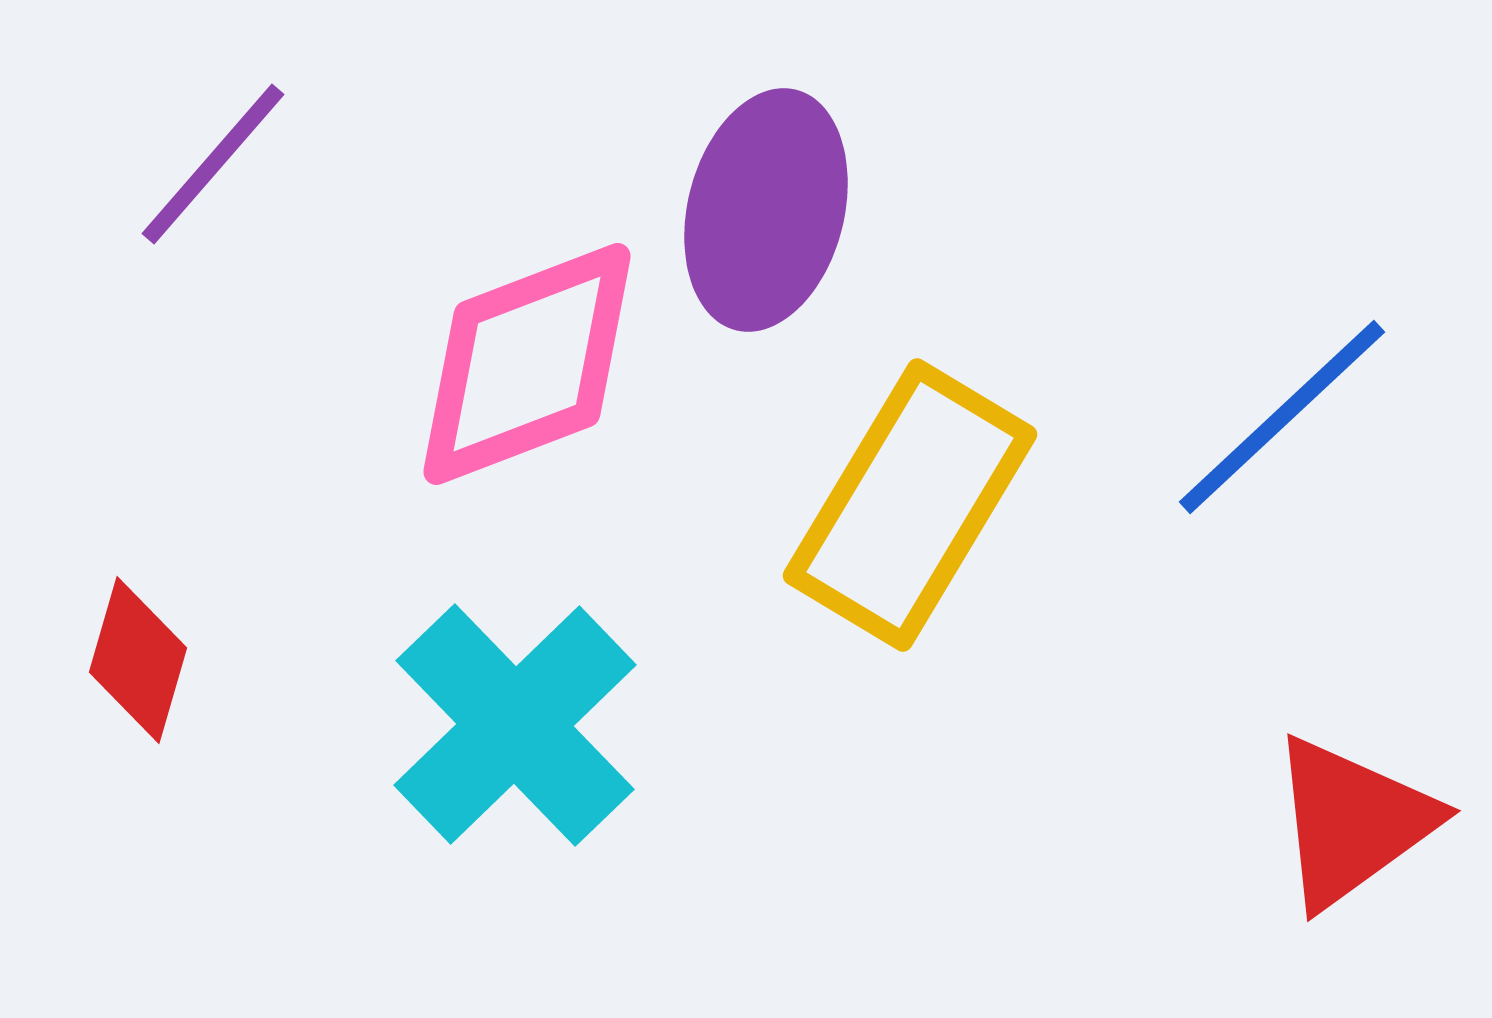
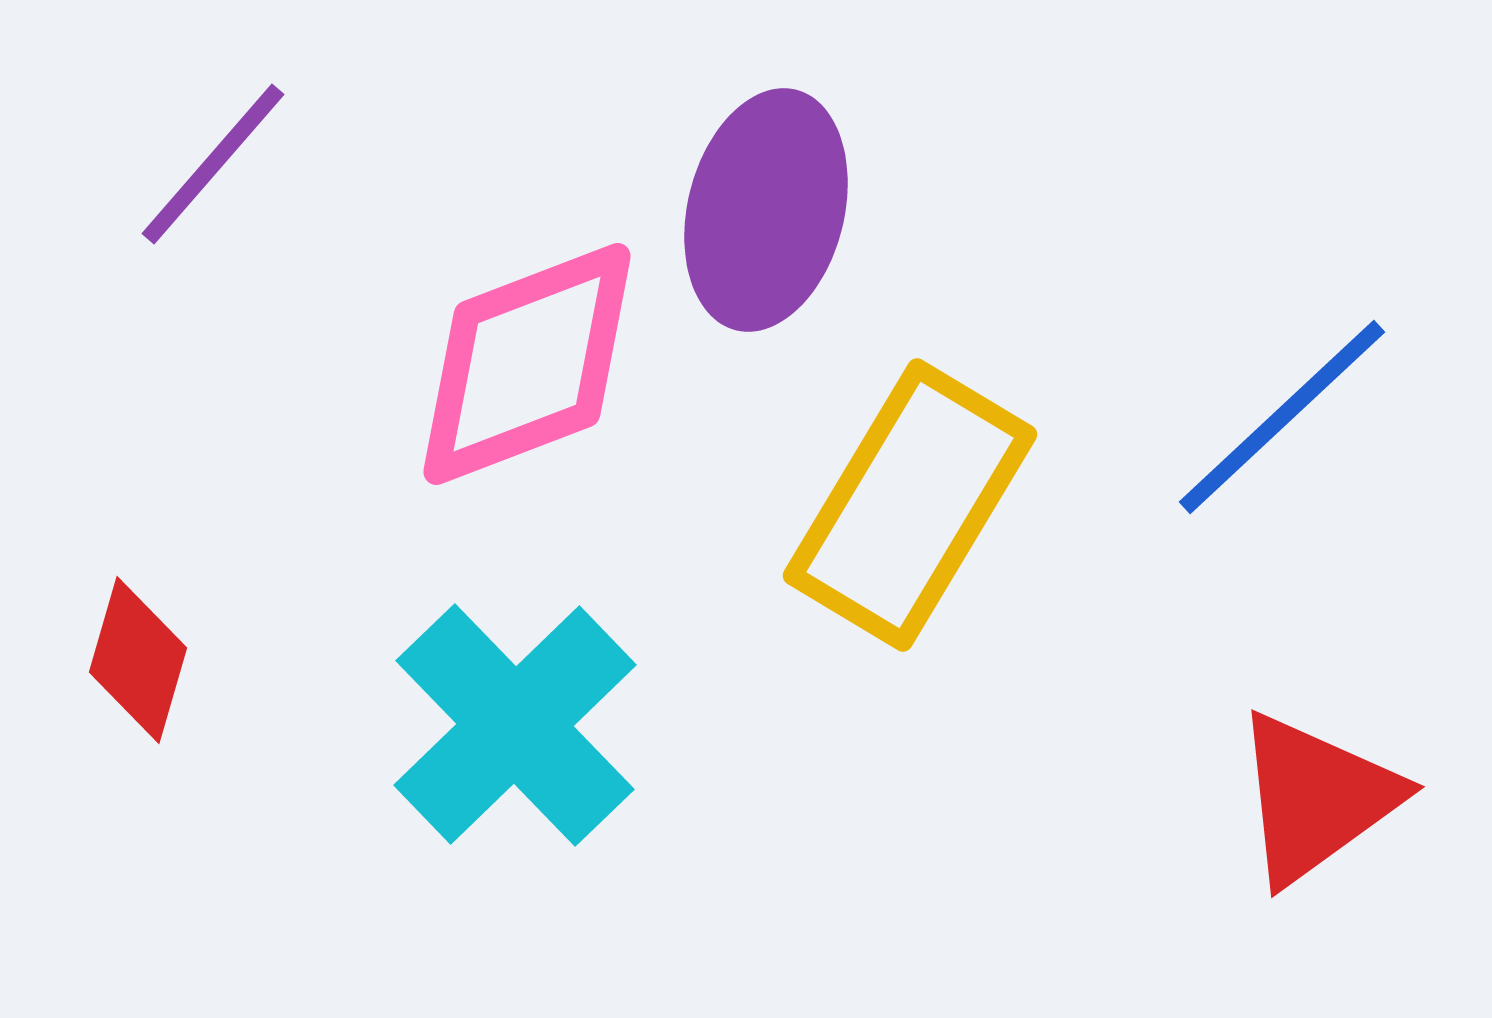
red triangle: moved 36 px left, 24 px up
